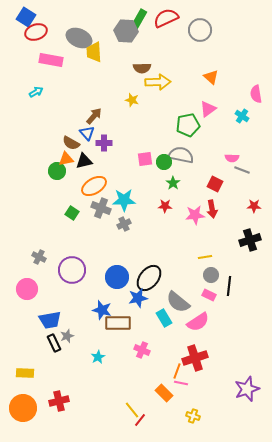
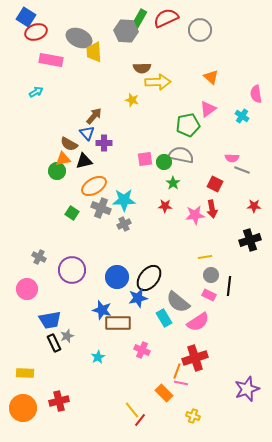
brown semicircle at (71, 143): moved 2 px left, 1 px down
orange triangle at (66, 159): moved 3 px left
